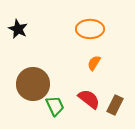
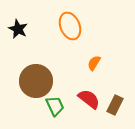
orange ellipse: moved 20 px left, 3 px up; rotated 68 degrees clockwise
brown circle: moved 3 px right, 3 px up
